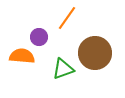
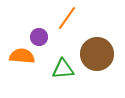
brown circle: moved 2 px right, 1 px down
green triangle: rotated 15 degrees clockwise
